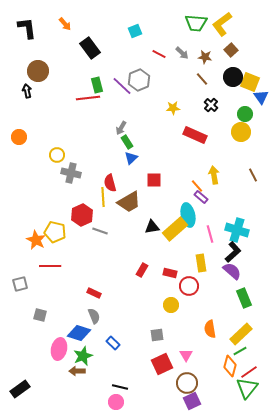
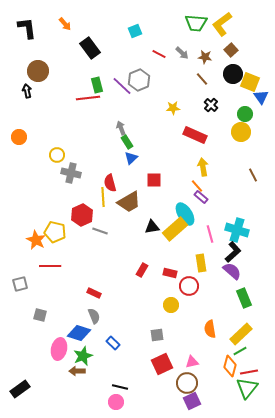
black circle at (233, 77): moved 3 px up
gray arrow at (121, 128): rotated 128 degrees clockwise
yellow arrow at (214, 175): moved 11 px left, 8 px up
cyan ellipse at (188, 215): moved 3 px left, 1 px up; rotated 20 degrees counterclockwise
pink triangle at (186, 355): moved 6 px right, 7 px down; rotated 48 degrees clockwise
red line at (249, 372): rotated 24 degrees clockwise
